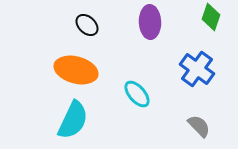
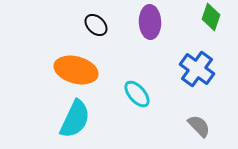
black ellipse: moved 9 px right
cyan semicircle: moved 2 px right, 1 px up
